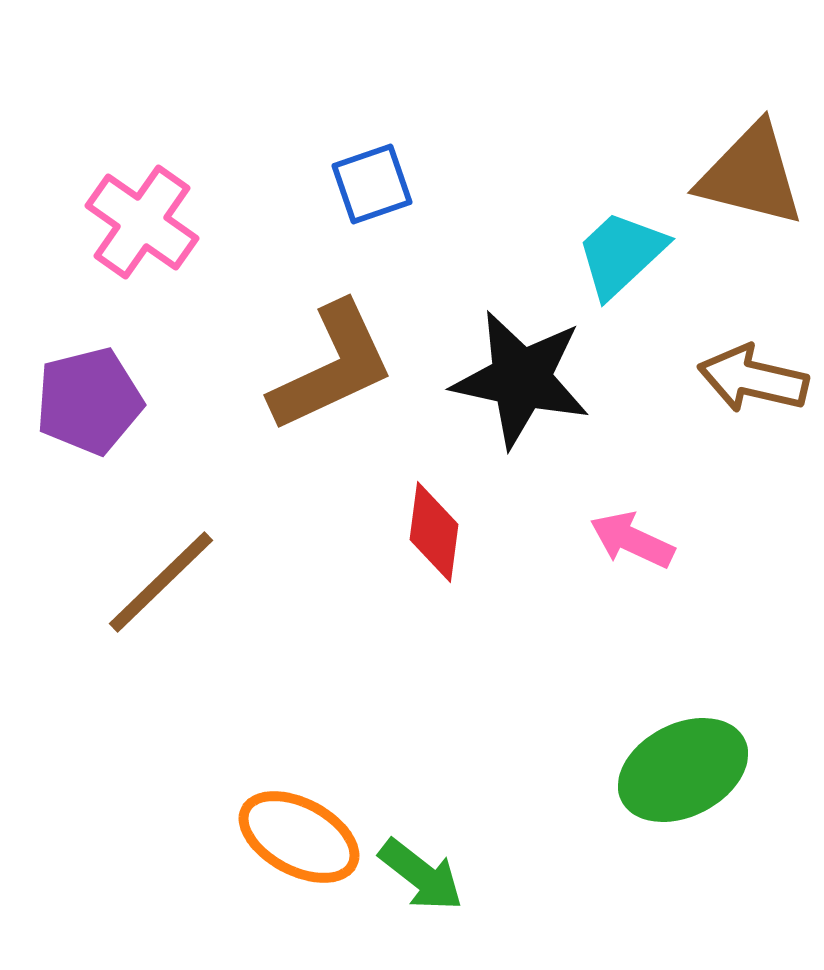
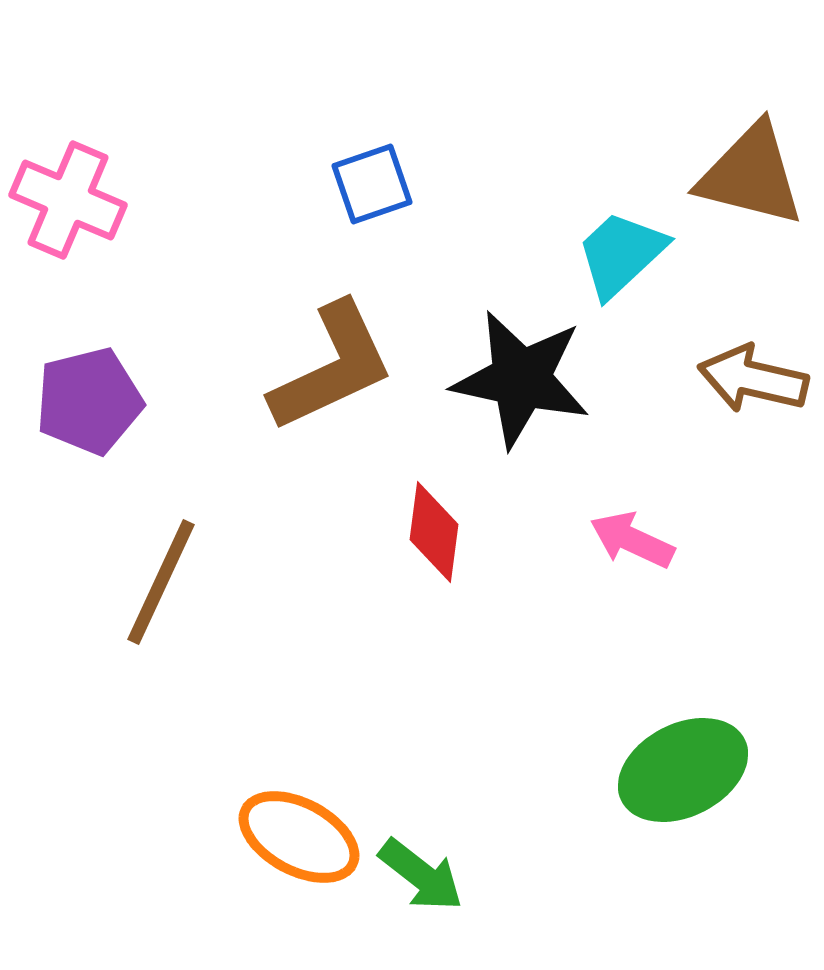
pink cross: moved 74 px left, 22 px up; rotated 12 degrees counterclockwise
brown line: rotated 21 degrees counterclockwise
